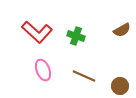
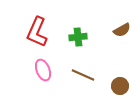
red L-shape: rotated 72 degrees clockwise
green cross: moved 2 px right, 1 px down; rotated 24 degrees counterclockwise
brown line: moved 1 px left, 1 px up
